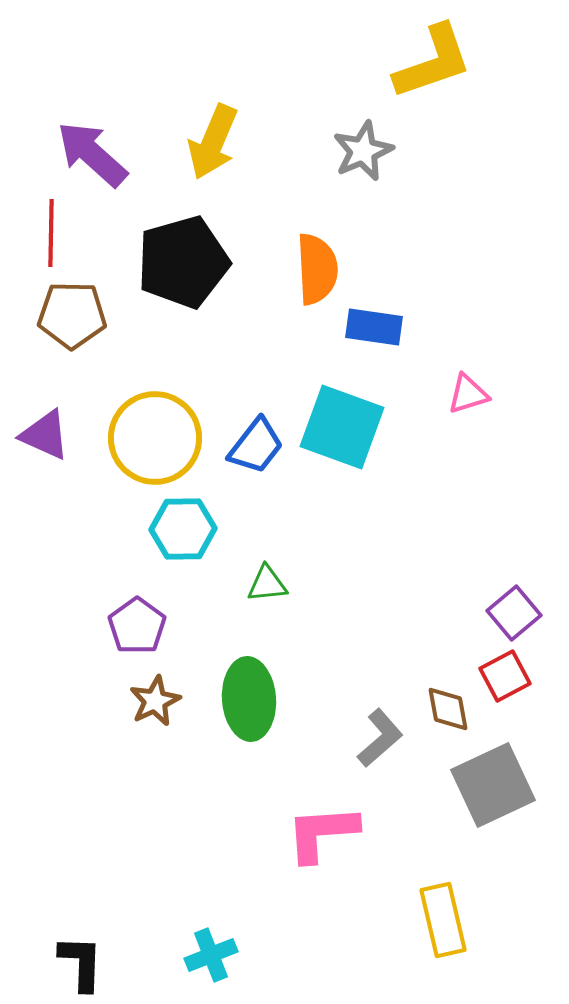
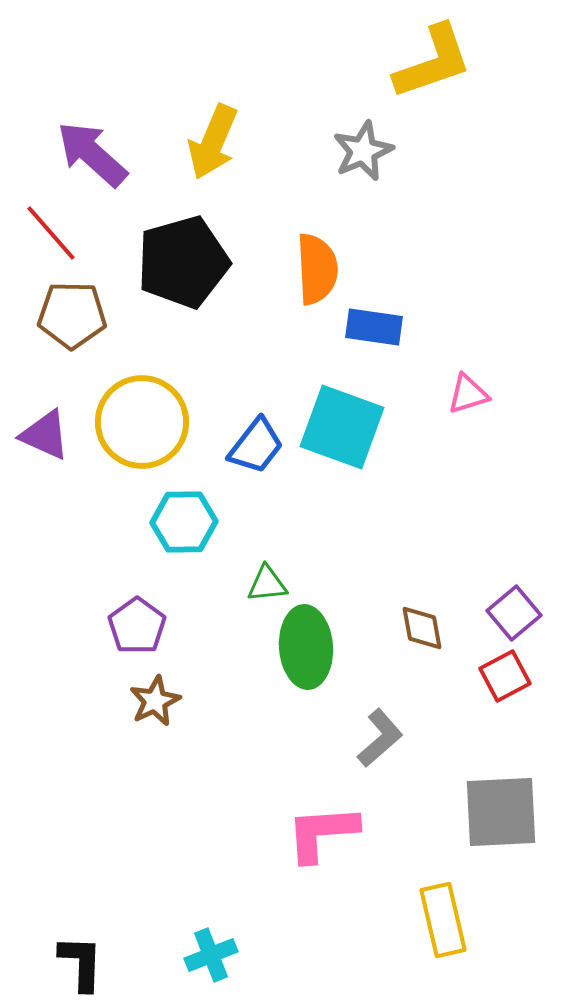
red line: rotated 42 degrees counterclockwise
yellow circle: moved 13 px left, 16 px up
cyan hexagon: moved 1 px right, 7 px up
green ellipse: moved 57 px right, 52 px up
brown diamond: moved 26 px left, 81 px up
gray square: moved 8 px right, 27 px down; rotated 22 degrees clockwise
